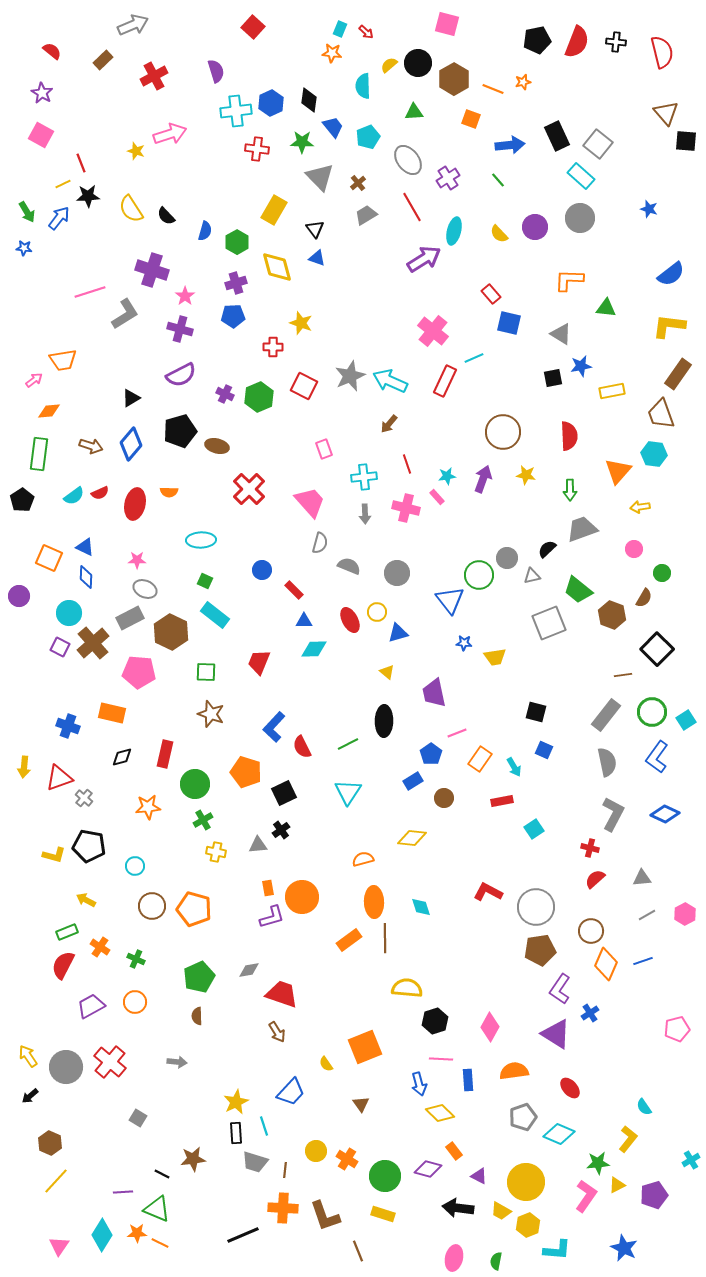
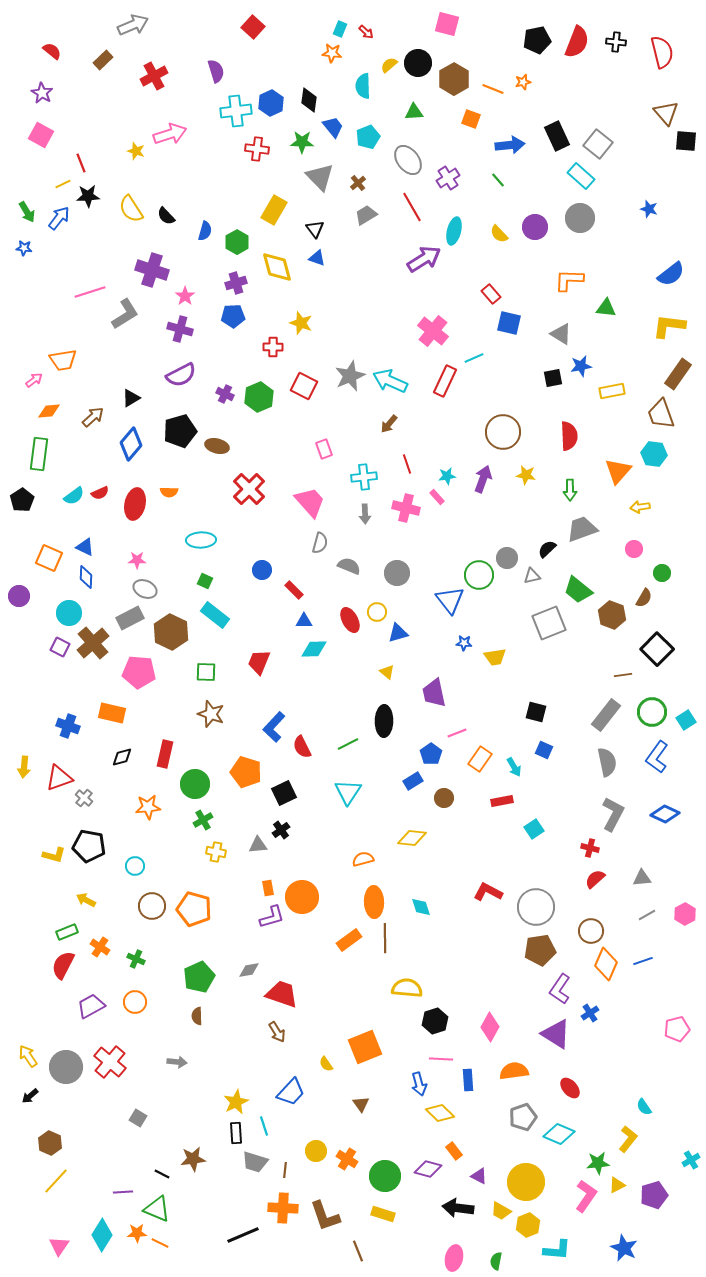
brown arrow at (91, 446): moved 2 px right, 29 px up; rotated 60 degrees counterclockwise
